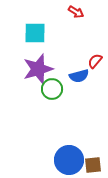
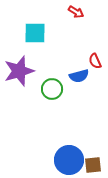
red semicircle: rotated 63 degrees counterclockwise
purple star: moved 19 px left, 2 px down
